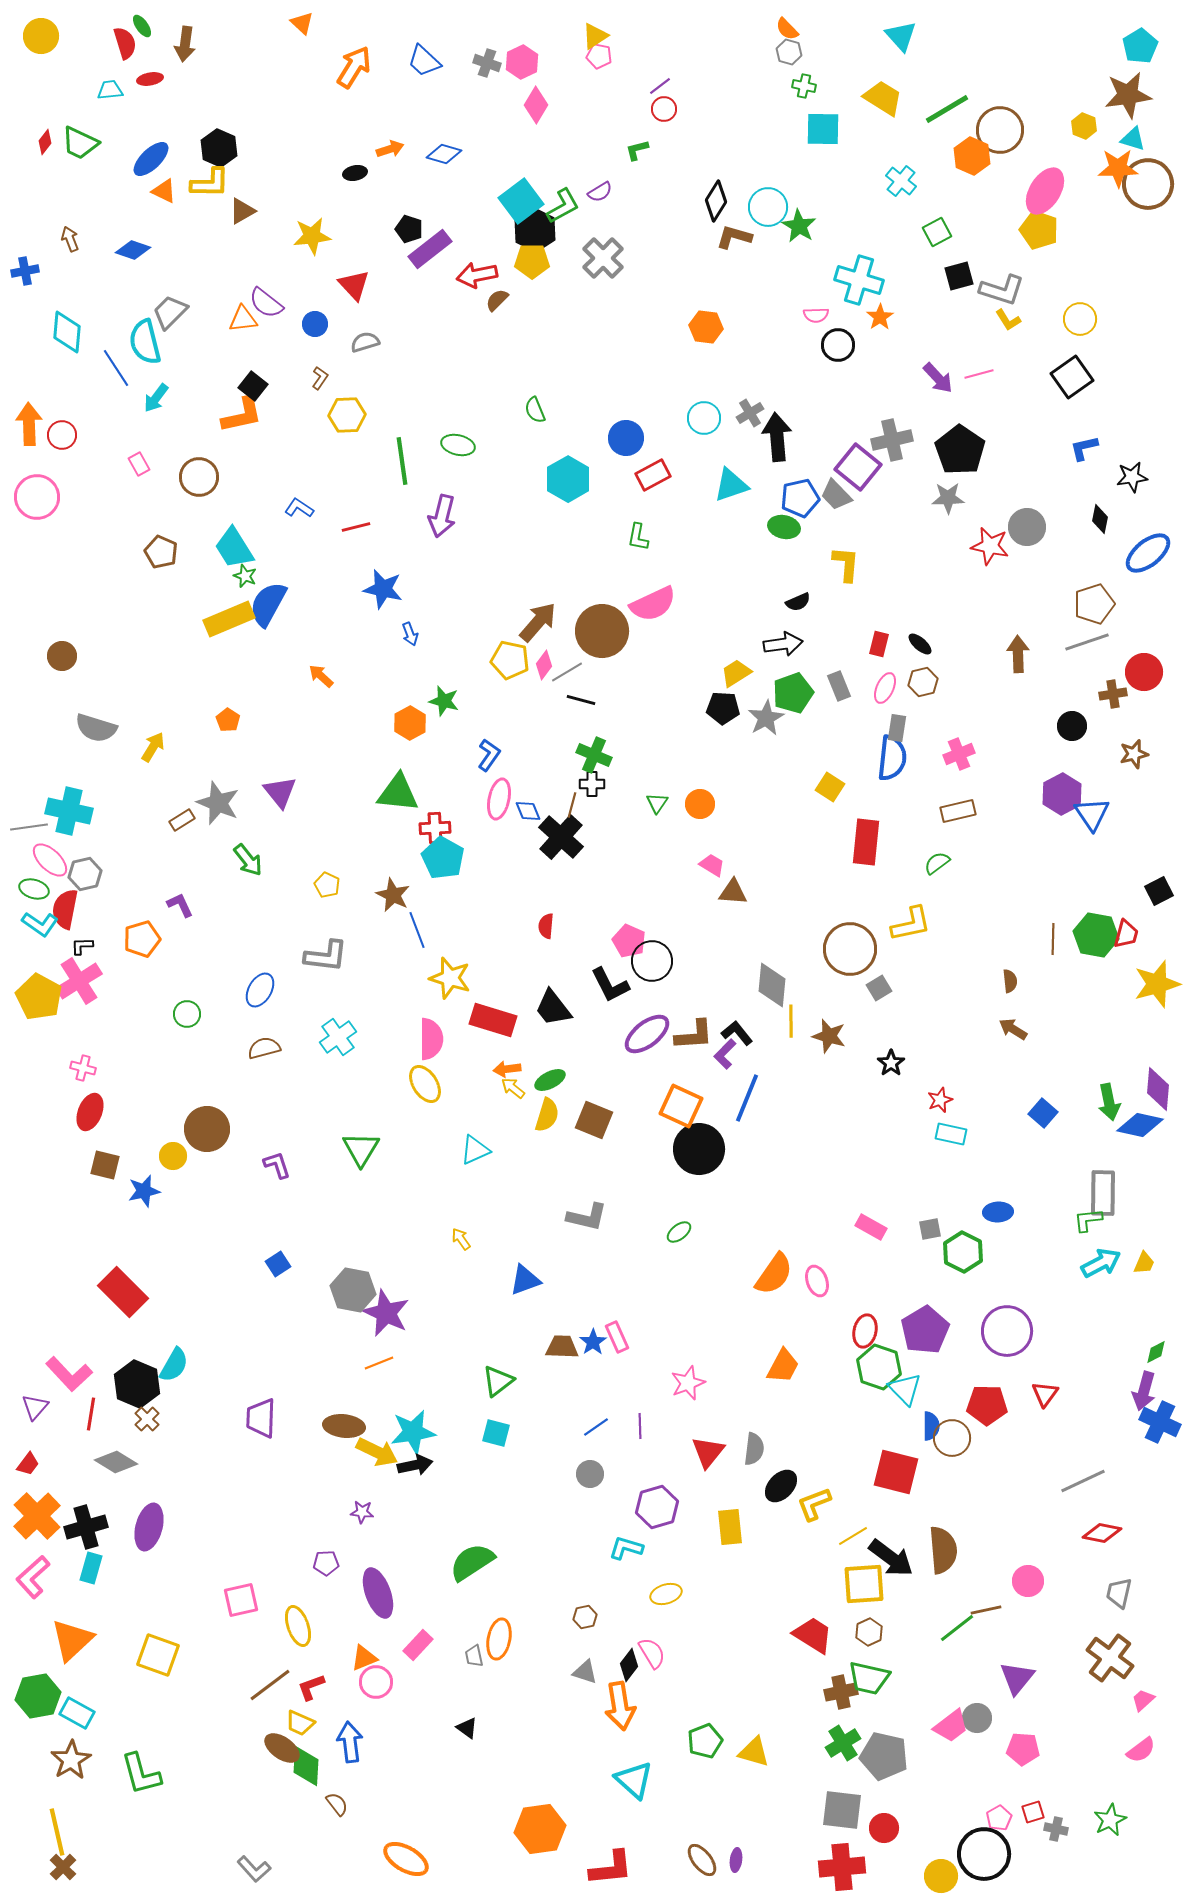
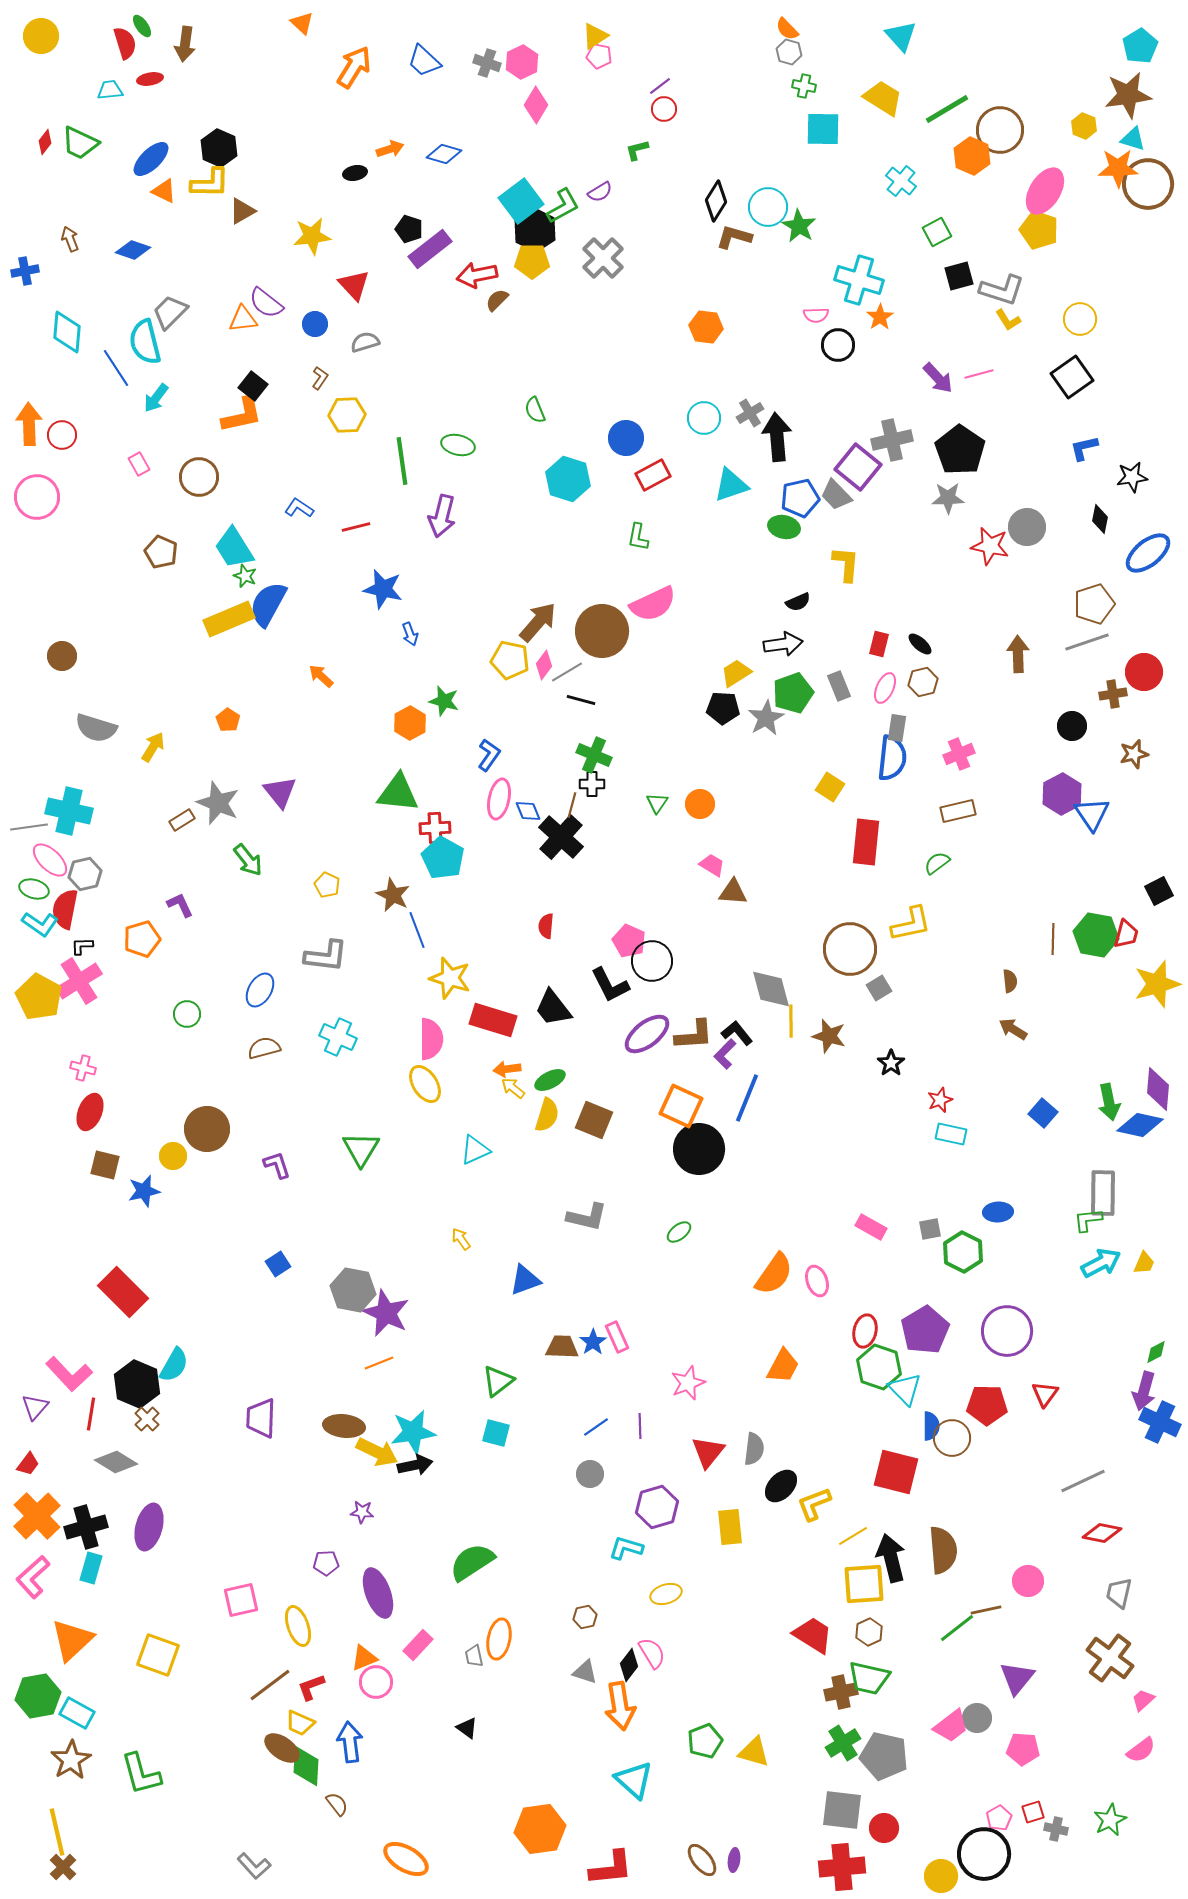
cyan hexagon at (568, 479): rotated 12 degrees counterclockwise
gray diamond at (772, 985): moved 1 px left, 4 px down; rotated 21 degrees counterclockwise
cyan cross at (338, 1037): rotated 30 degrees counterclockwise
black arrow at (891, 1558): rotated 141 degrees counterclockwise
purple ellipse at (736, 1860): moved 2 px left
gray L-shape at (254, 1869): moved 3 px up
